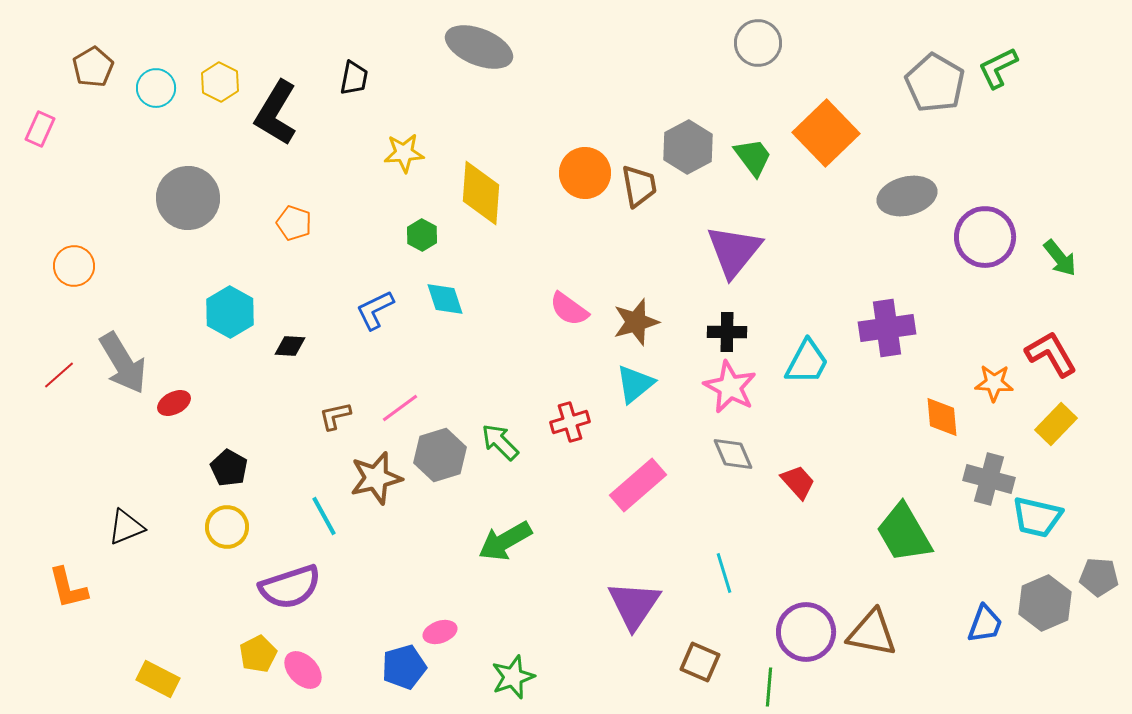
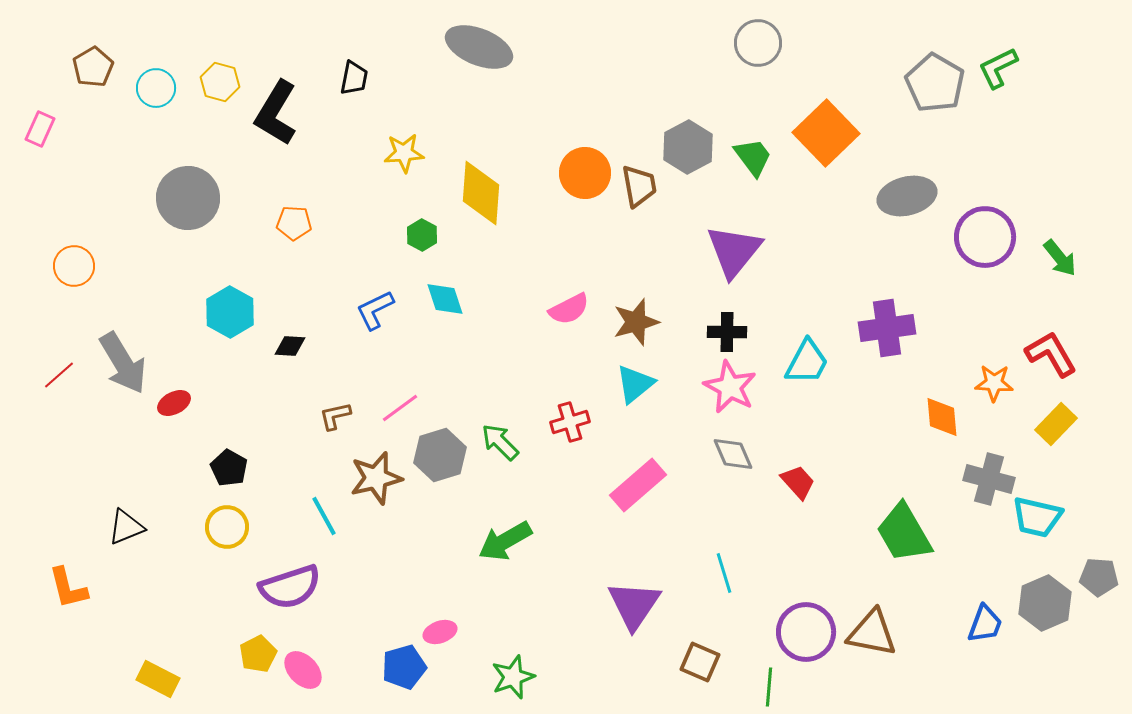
yellow hexagon at (220, 82): rotated 12 degrees counterclockwise
orange pentagon at (294, 223): rotated 16 degrees counterclockwise
pink semicircle at (569, 309): rotated 63 degrees counterclockwise
